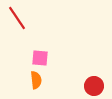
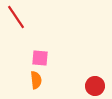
red line: moved 1 px left, 1 px up
red circle: moved 1 px right
